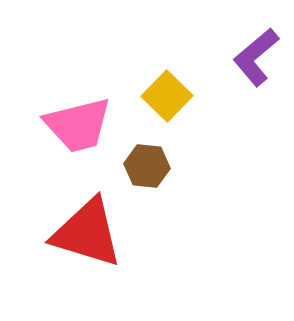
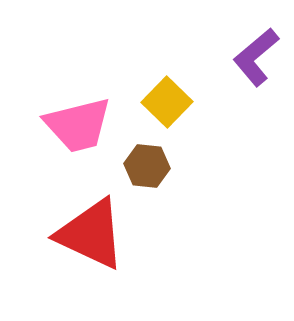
yellow square: moved 6 px down
red triangle: moved 4 px right, 1 px down; rotated 8 degrees clockwise
